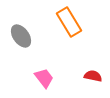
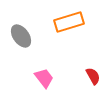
orange rectangle: rotated 76 degrees counterclockwise
red semicircle: rotated 48 degrees clockwise
